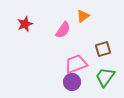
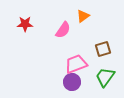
red star: rotated 21 degrees clockwise
